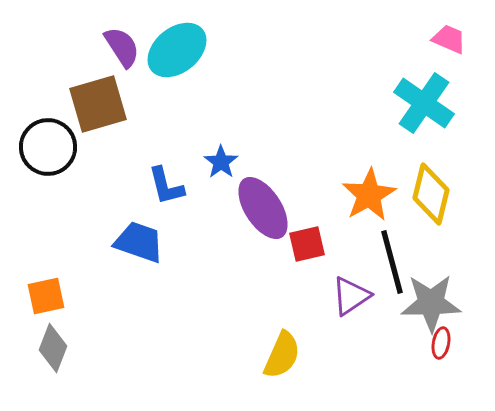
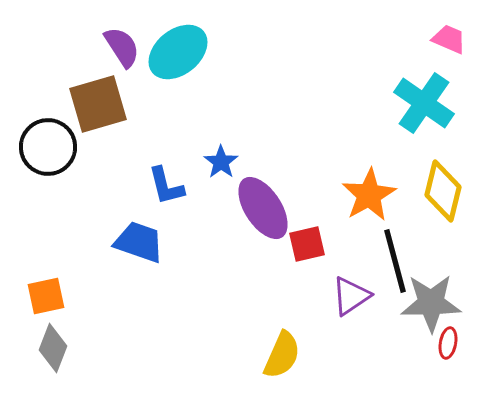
cyan ellipse: moved 1 px right, 2 px down
yellow diamond: moved 12 px right, 3 px up
black line: moved 3 px right, 1 px up
red ellipse: moved 7 px right
